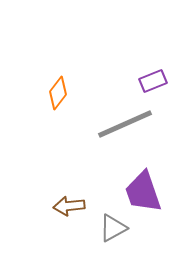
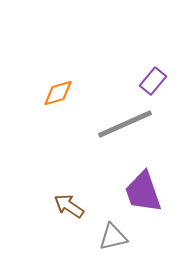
purple rectangle: rotated 28 degrees counterclockwise
orange diamond: rotated 36 degrees clockwise
brown arrow: rotated 40 degrees clockwise
gray triangle: moved 9 px down; rotated 16 degrees clockwise
